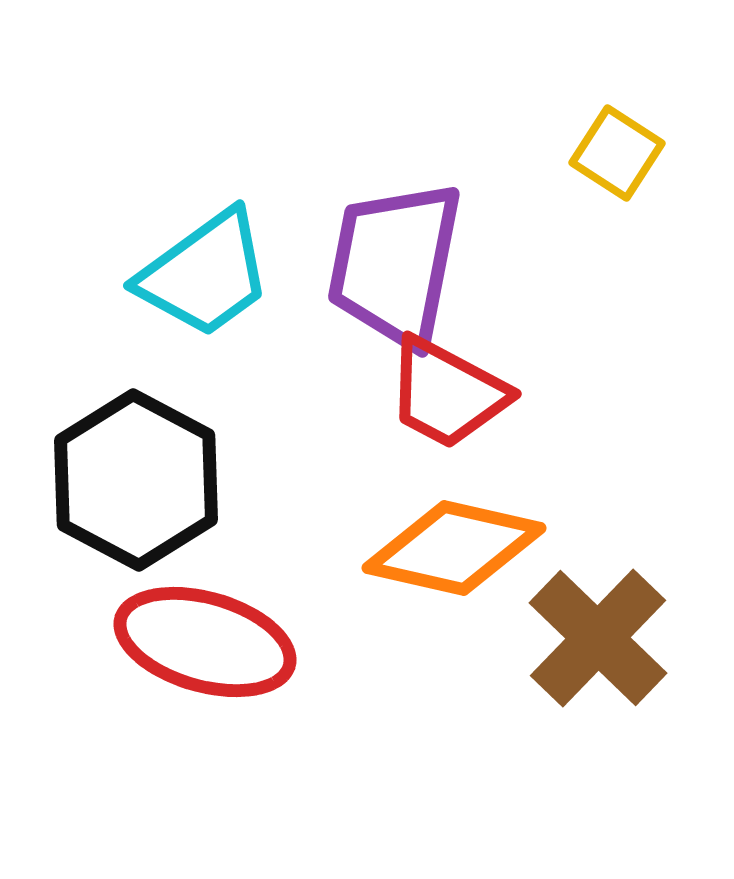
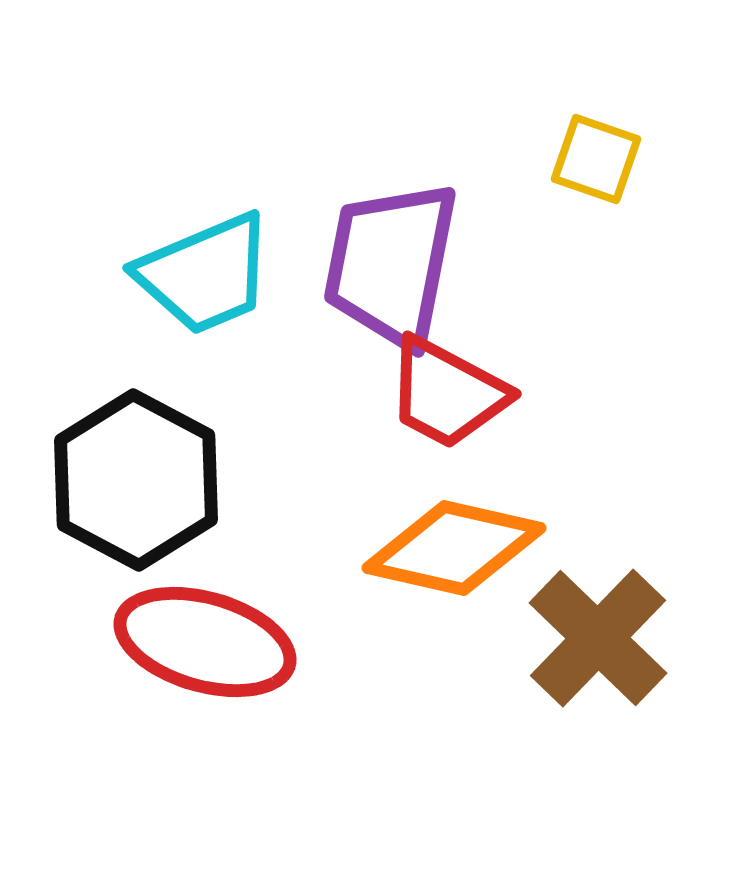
yellow square: moved 21 px left, 6 px down; rotated 14 degrees counterclockwise
purple trapezoid: moved 4 px left
cyan trapezoid: rotated 13 degrees clockwise
